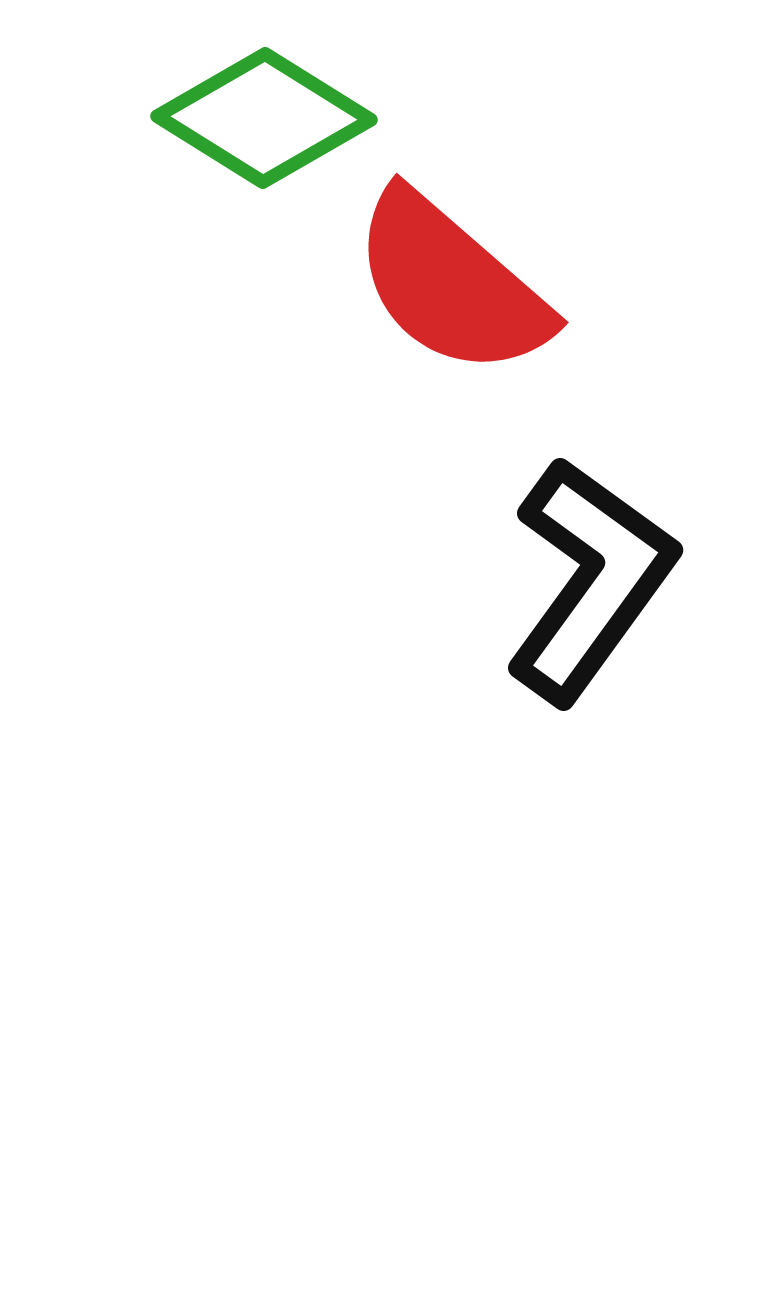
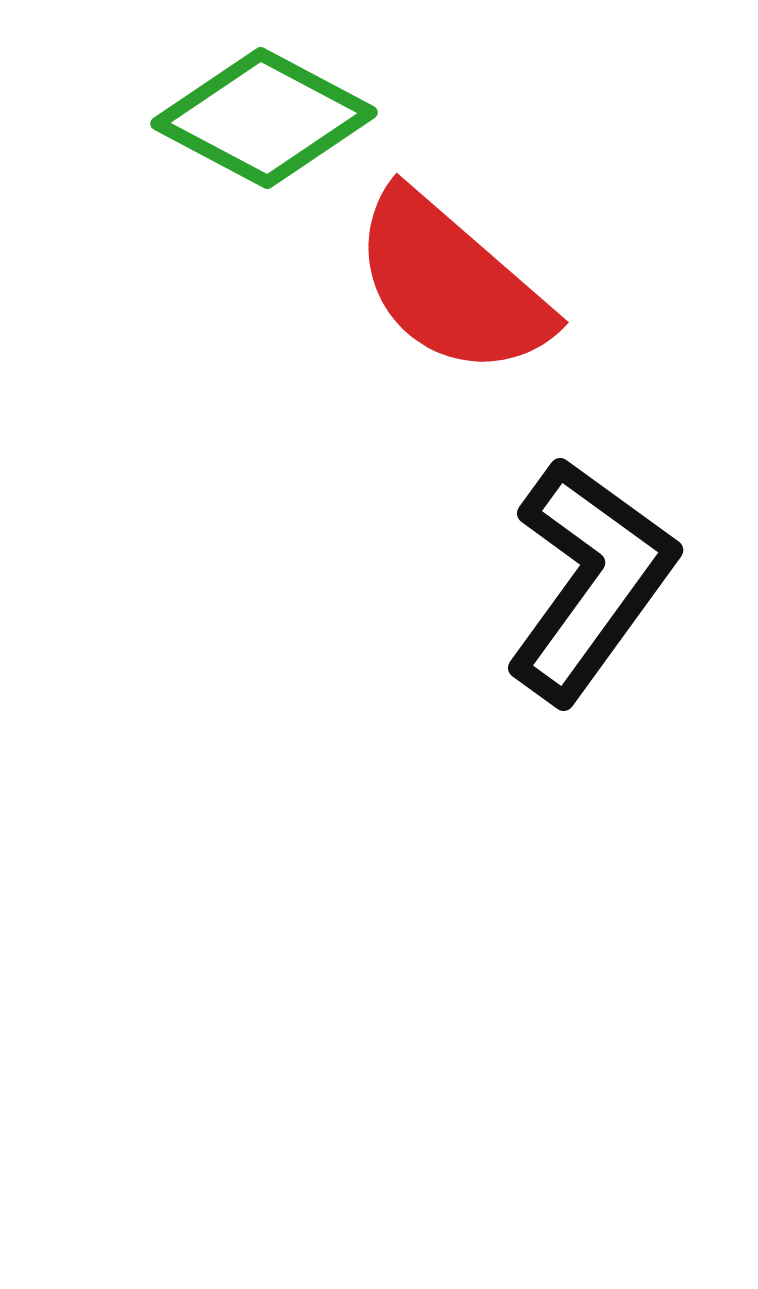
green diamond: rotated 4 degrees counterclockwise
